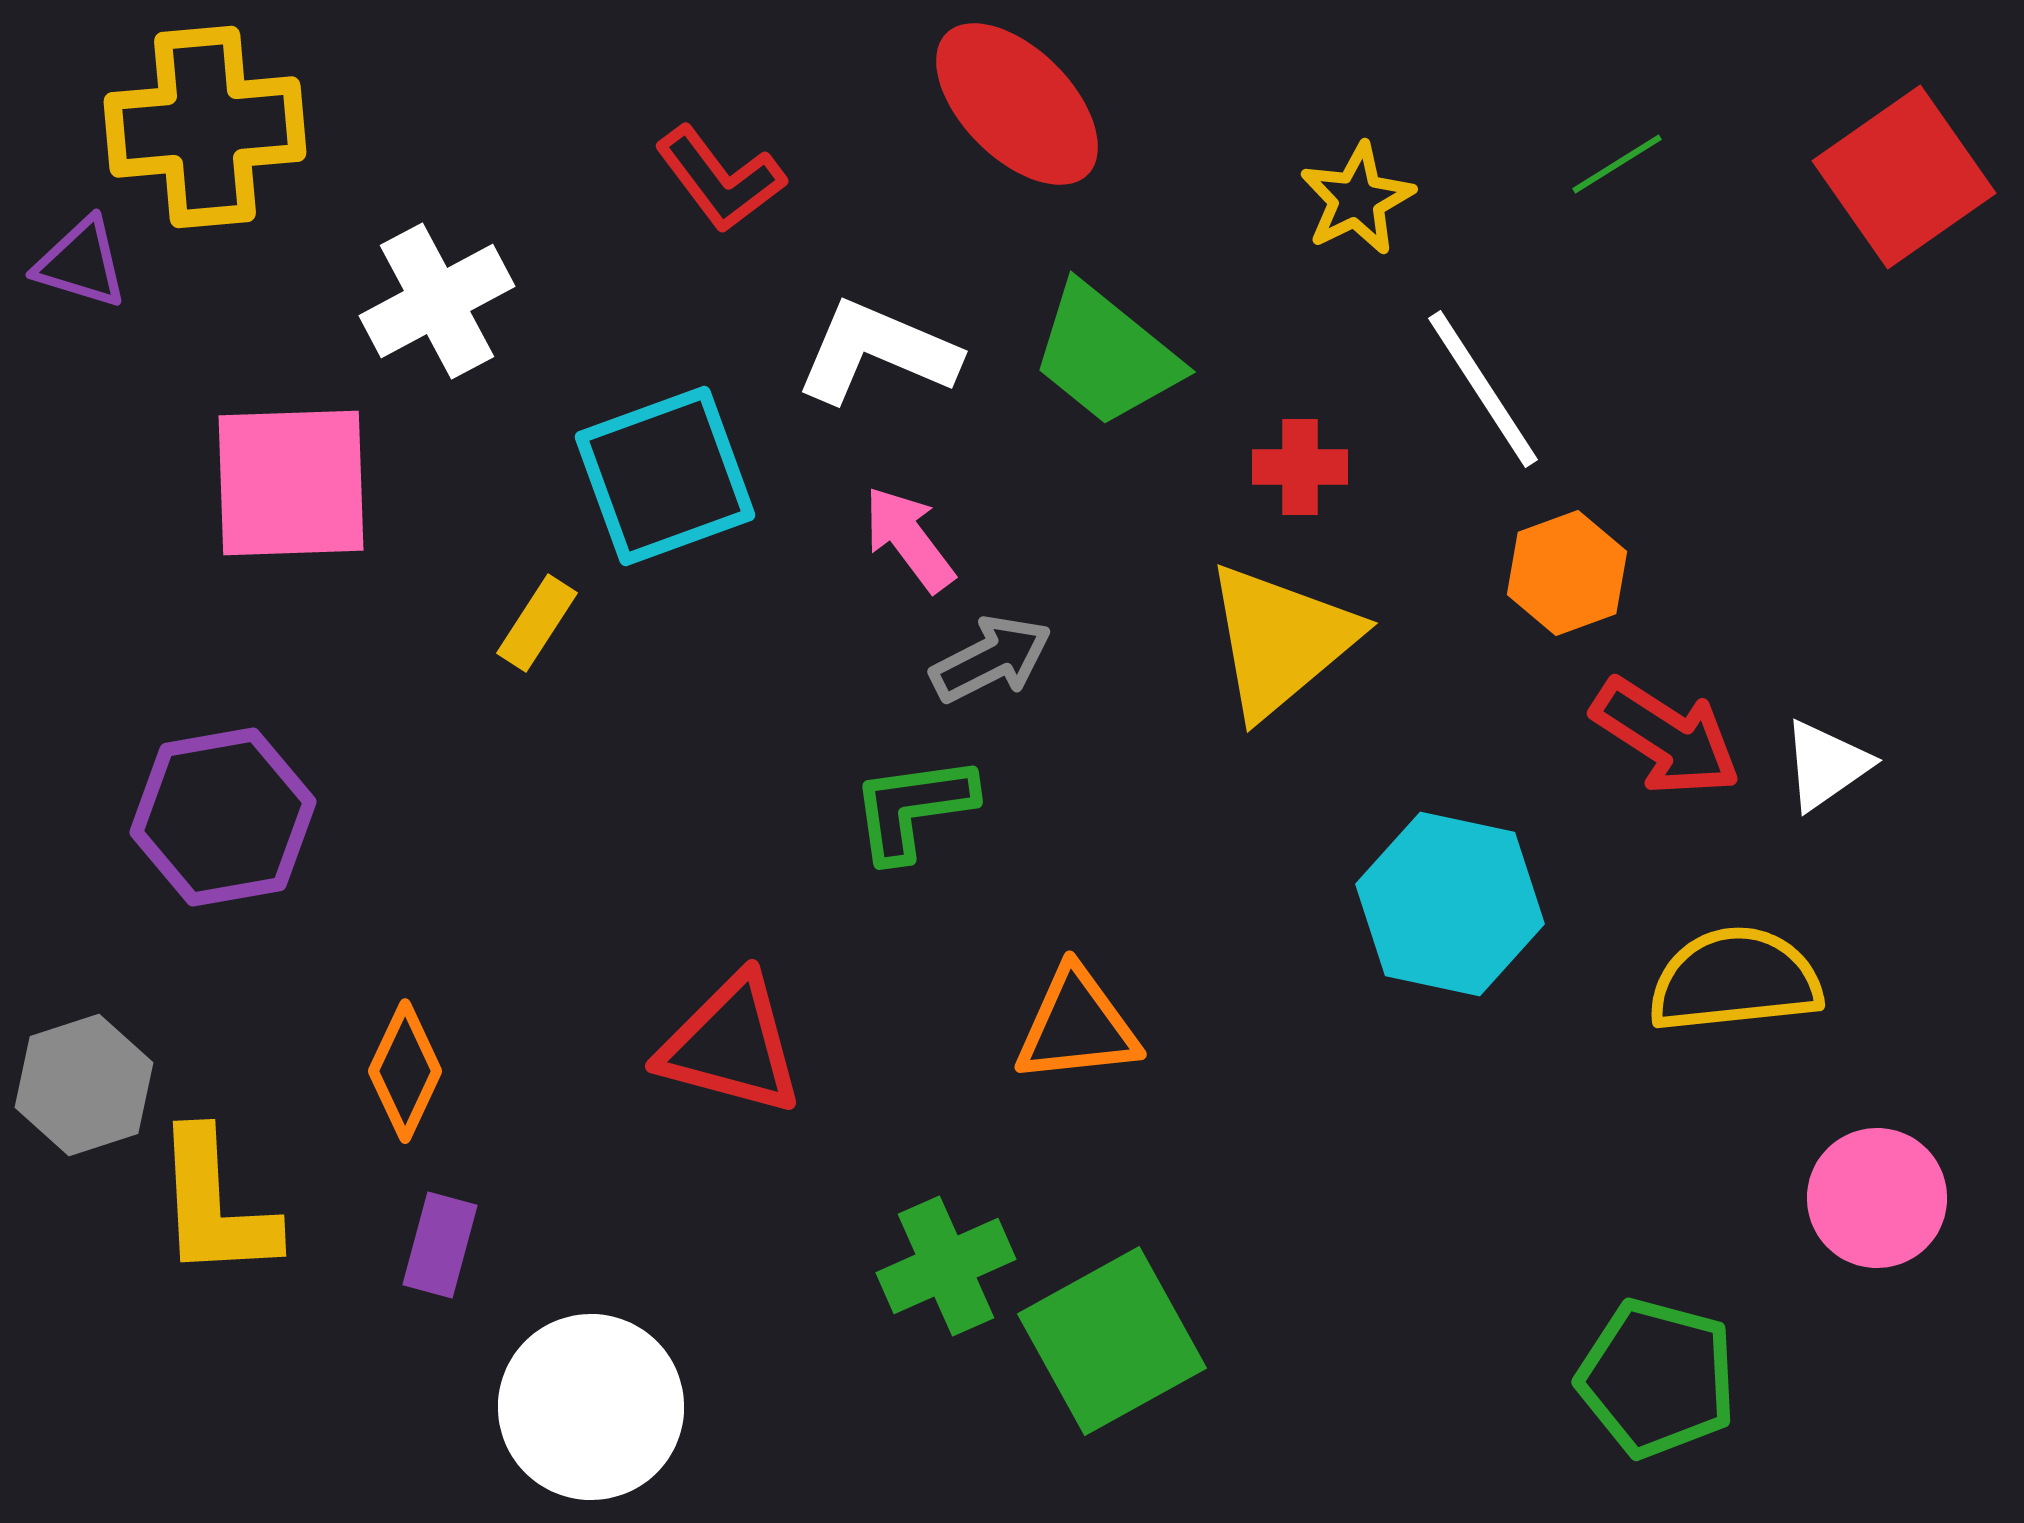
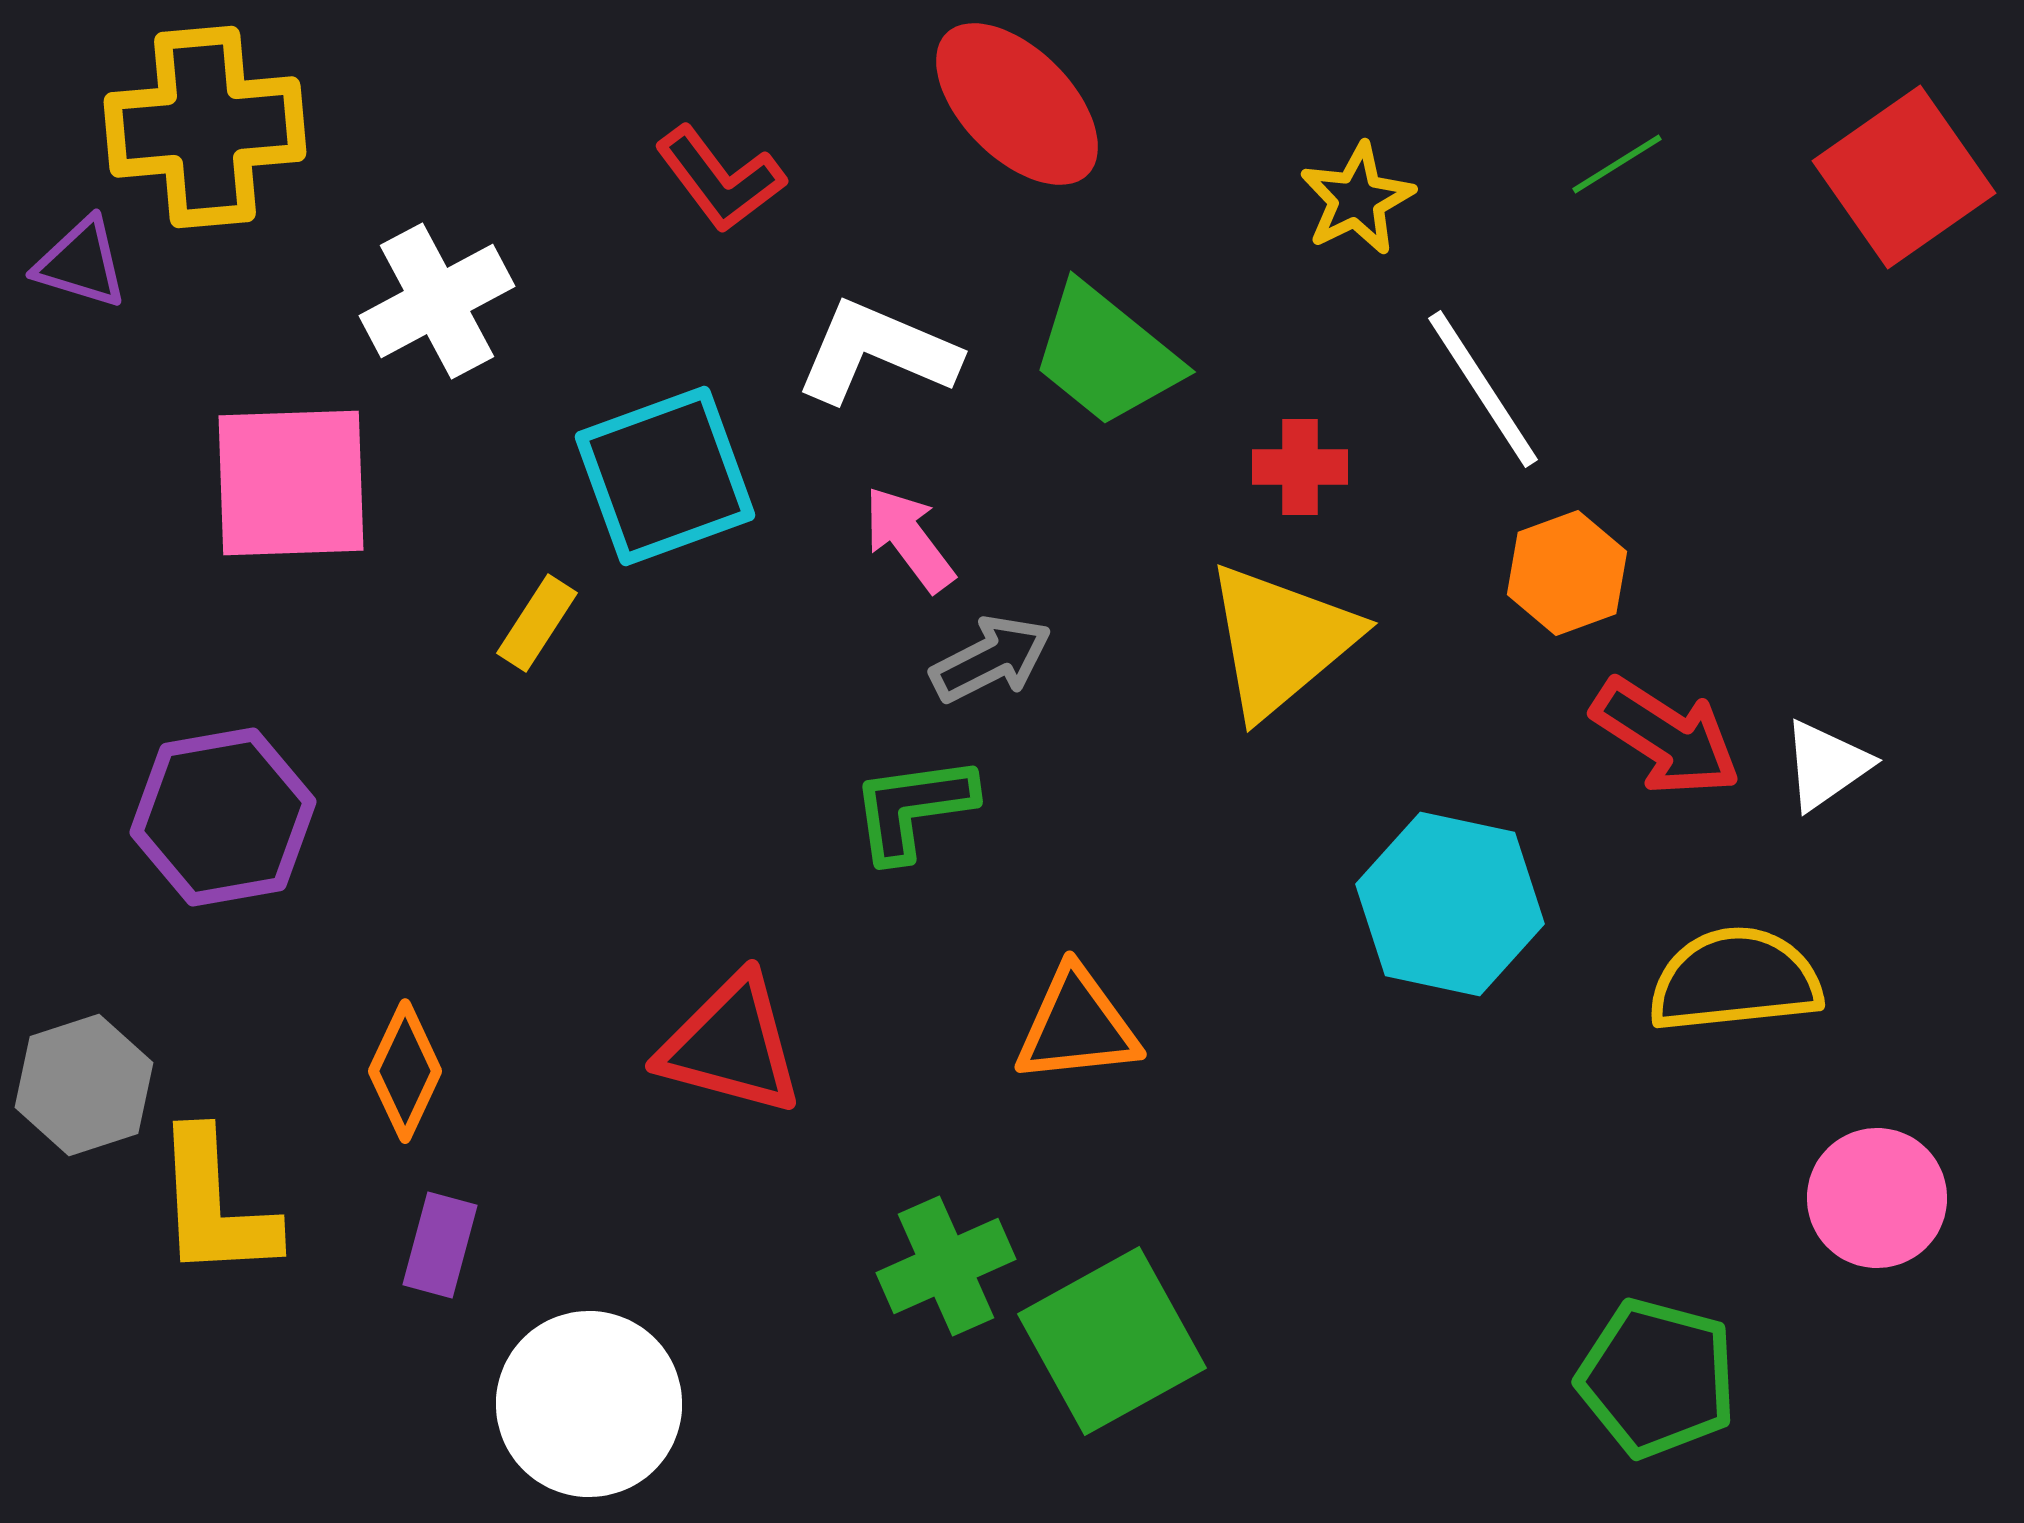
white circle: moved 2 px left, 3 px up
